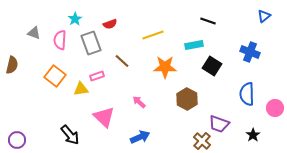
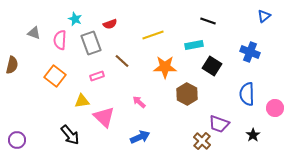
cyan star: rotated 16 degrees counterclockwise
yellow triangle: moved 1 px right, 12 px down
brown hexagon: moved 5 px up
